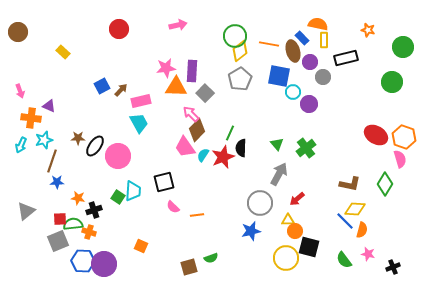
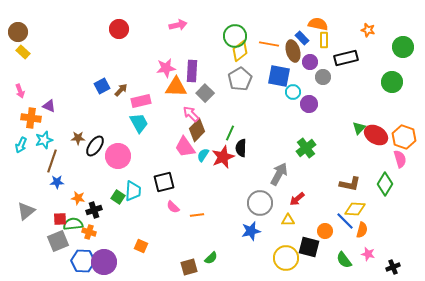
yellow rectangle at (63, 52): moved 40 px left
green triangle at (277, 144): moved 82 px right, 16 px up; rotated 24 degrees clockwise
orange circle at (295, 231): moved 30 px right
green semicircle at (211, 258): rotated 24 degrees counterclockwise
purple circle at (104, 264): moved 2 px up
